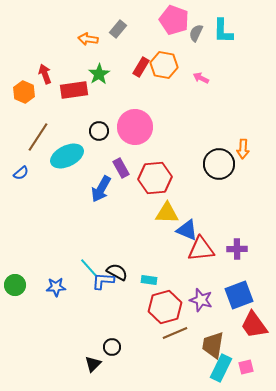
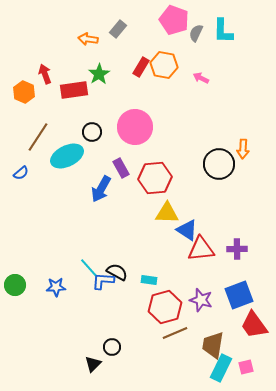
black circle at (99, 131): moved 7 px left, 1 px down
blue triangle at (187, 230): rotated 10 degrees clockwise
